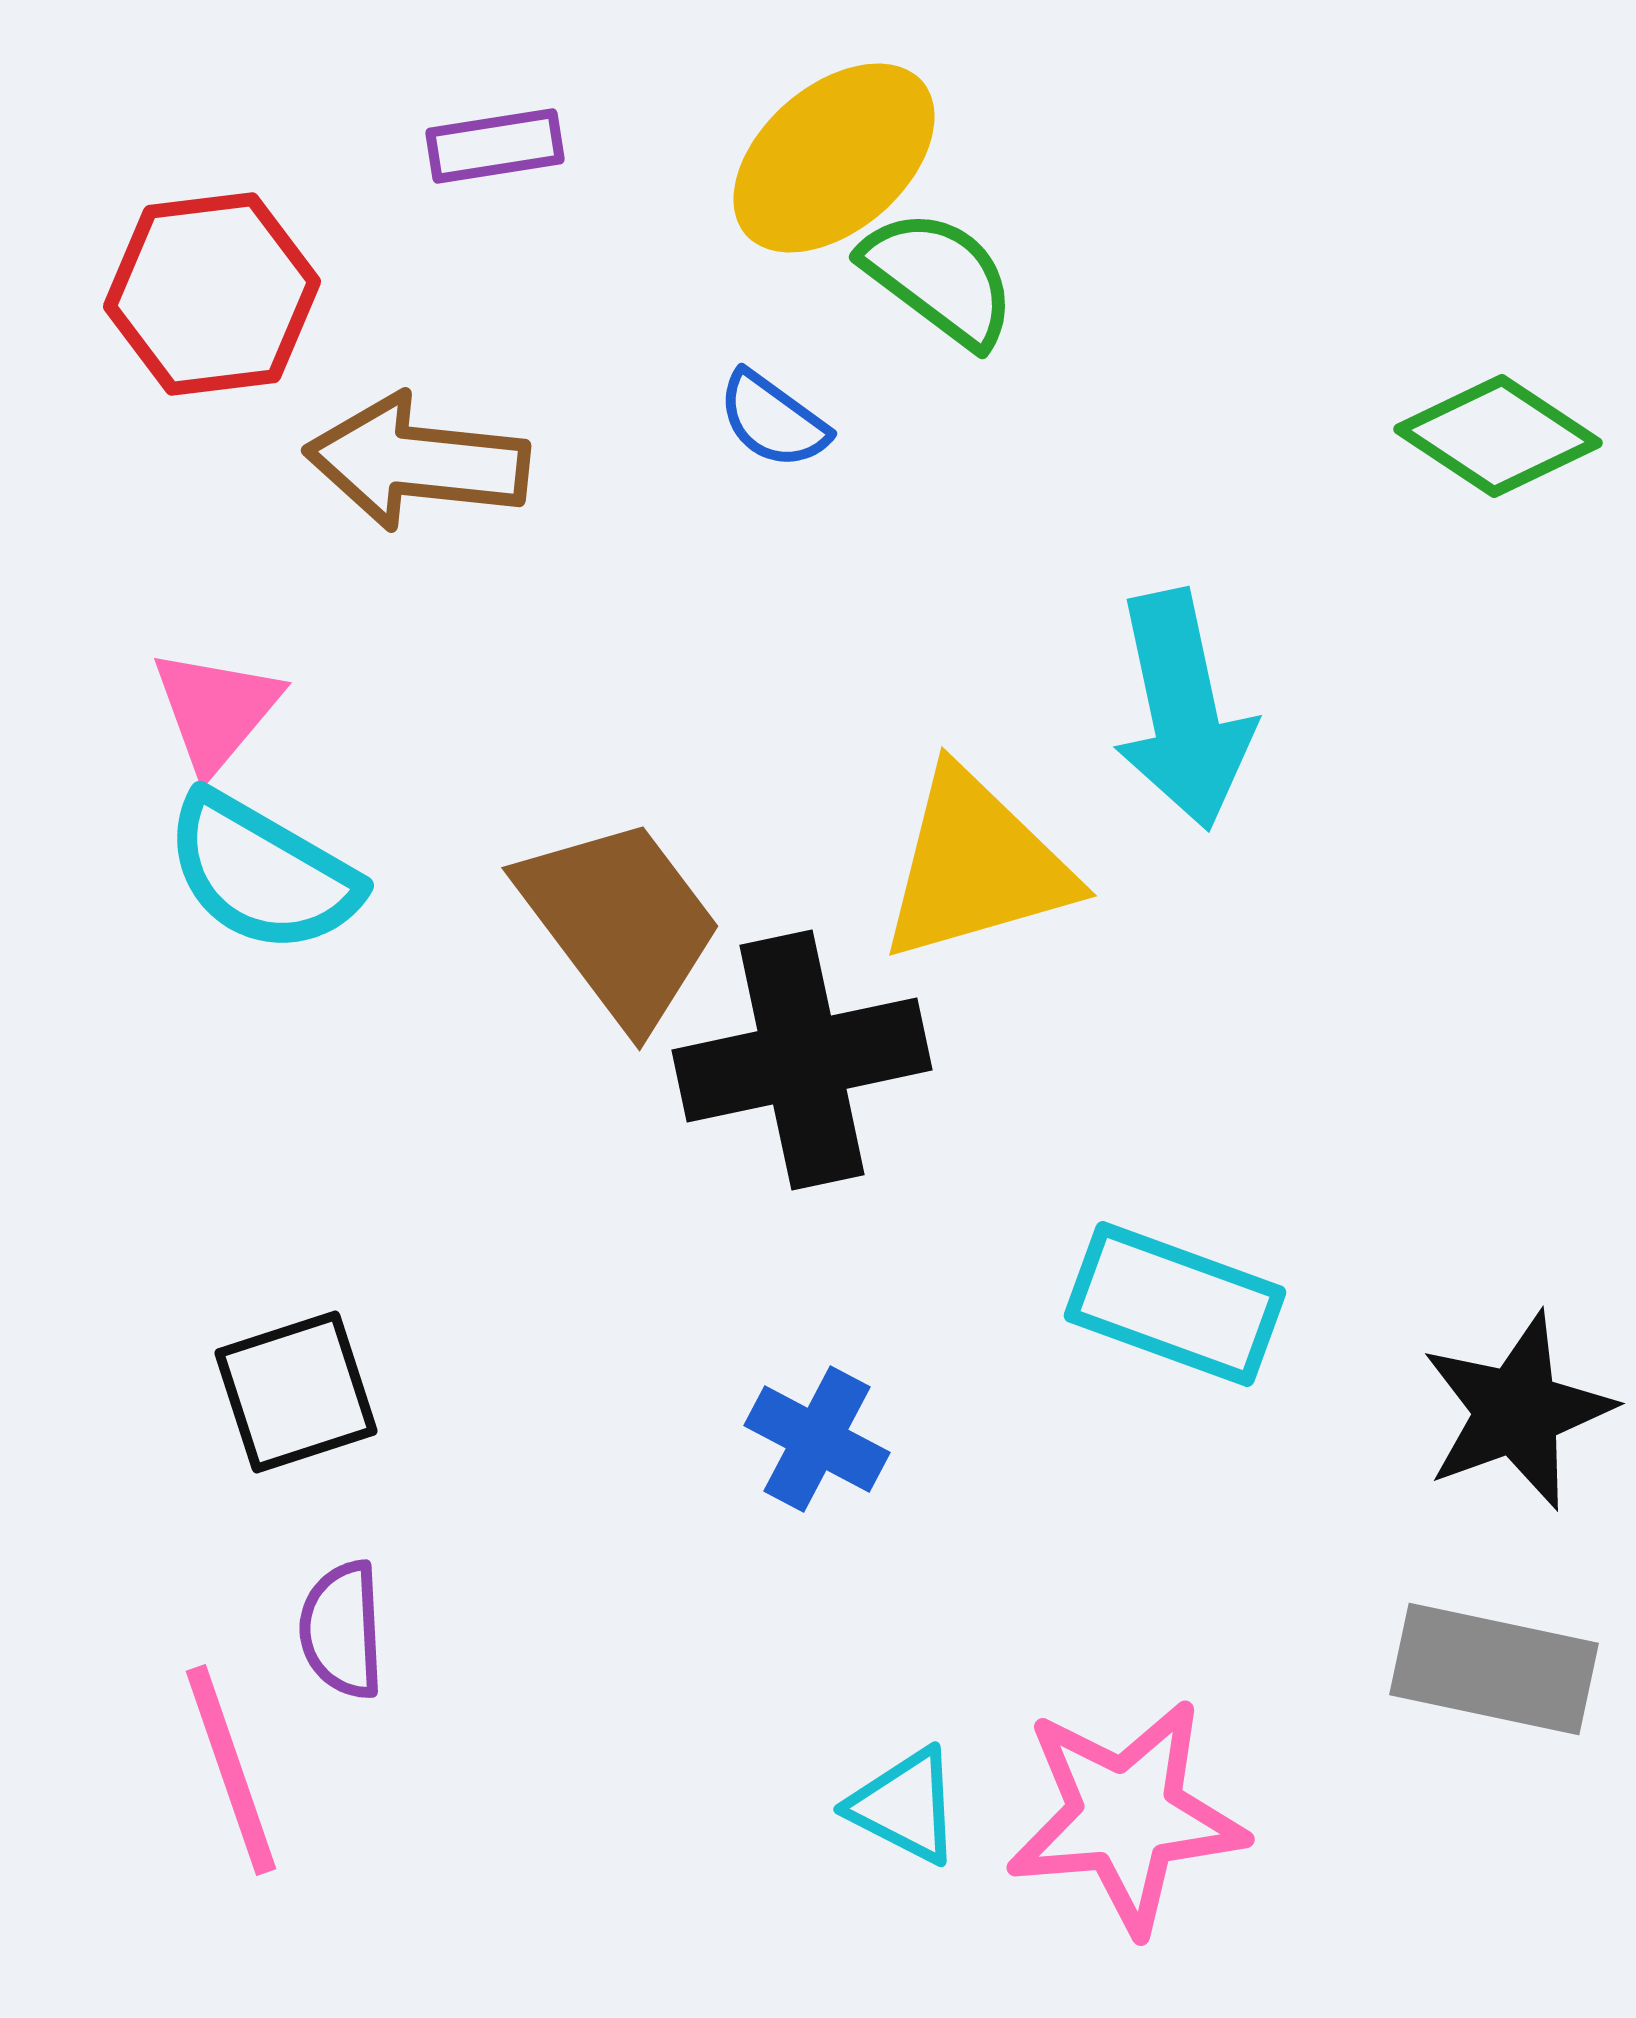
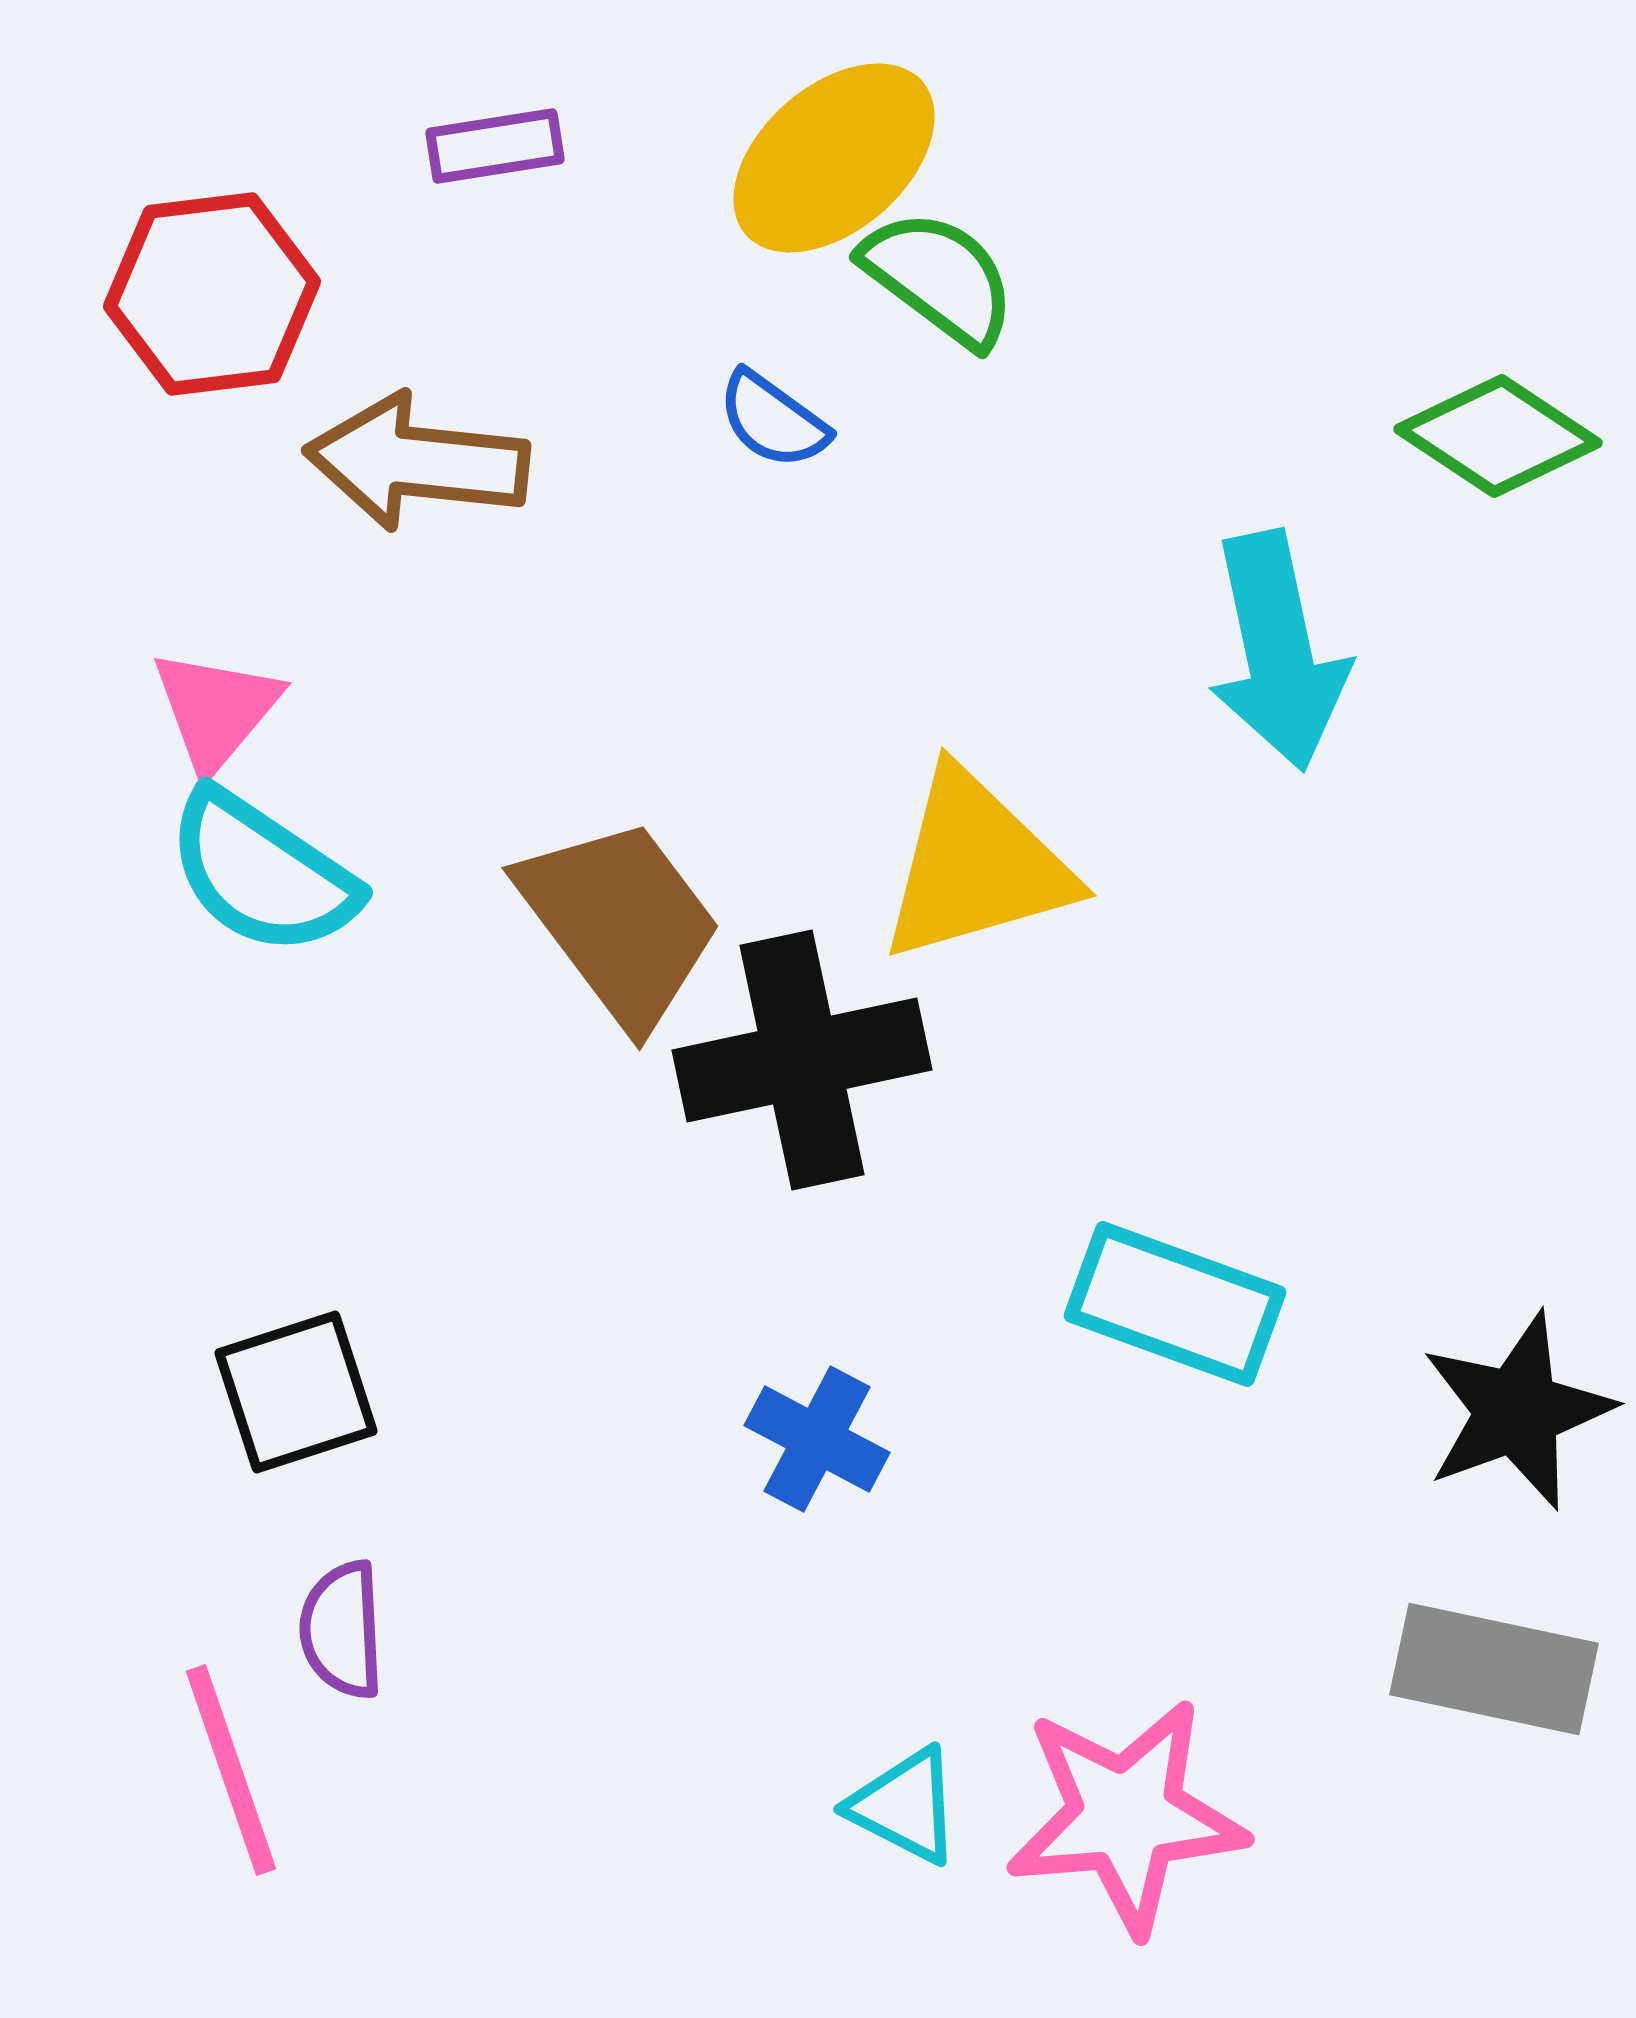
cyan arrow: moved 95 px right, 59 px up
cyan semicircle: rotated 4 degrees clockwise
